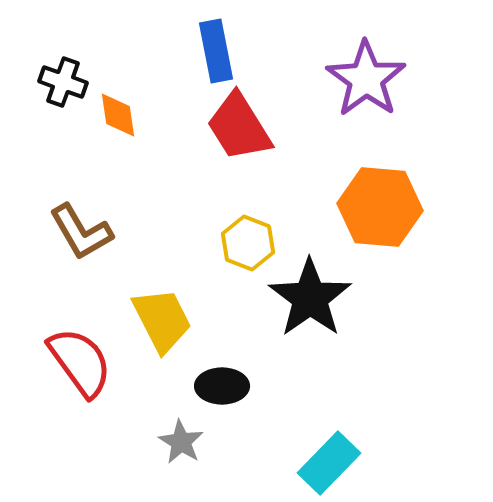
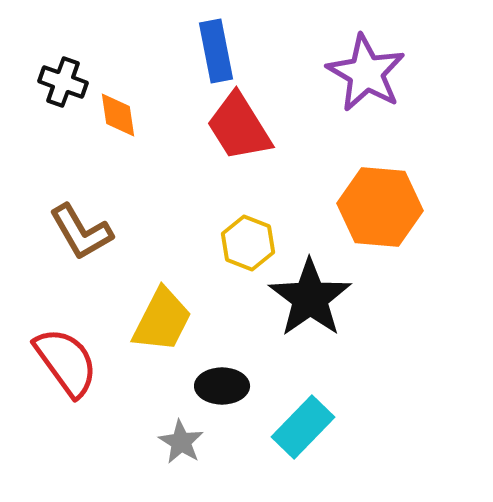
purple star: moved 6 px up; rotated 6 degrees counterclockwise
yellow trapezoid: rotated 54 degrees clockwise
red semicircle: moved 14 px left
cyan rectangle: moved 26 px left, 36 px up
